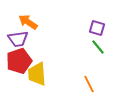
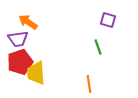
purple square: moved 11 px right, 8 px up
green line: rotated 21 degrees clockwise
red pentagon: moved 1 px right, 1 px down
yellow trapezoid: moved 1 px left, 1 px up
orange line: rotated 18 degrees clockwise
